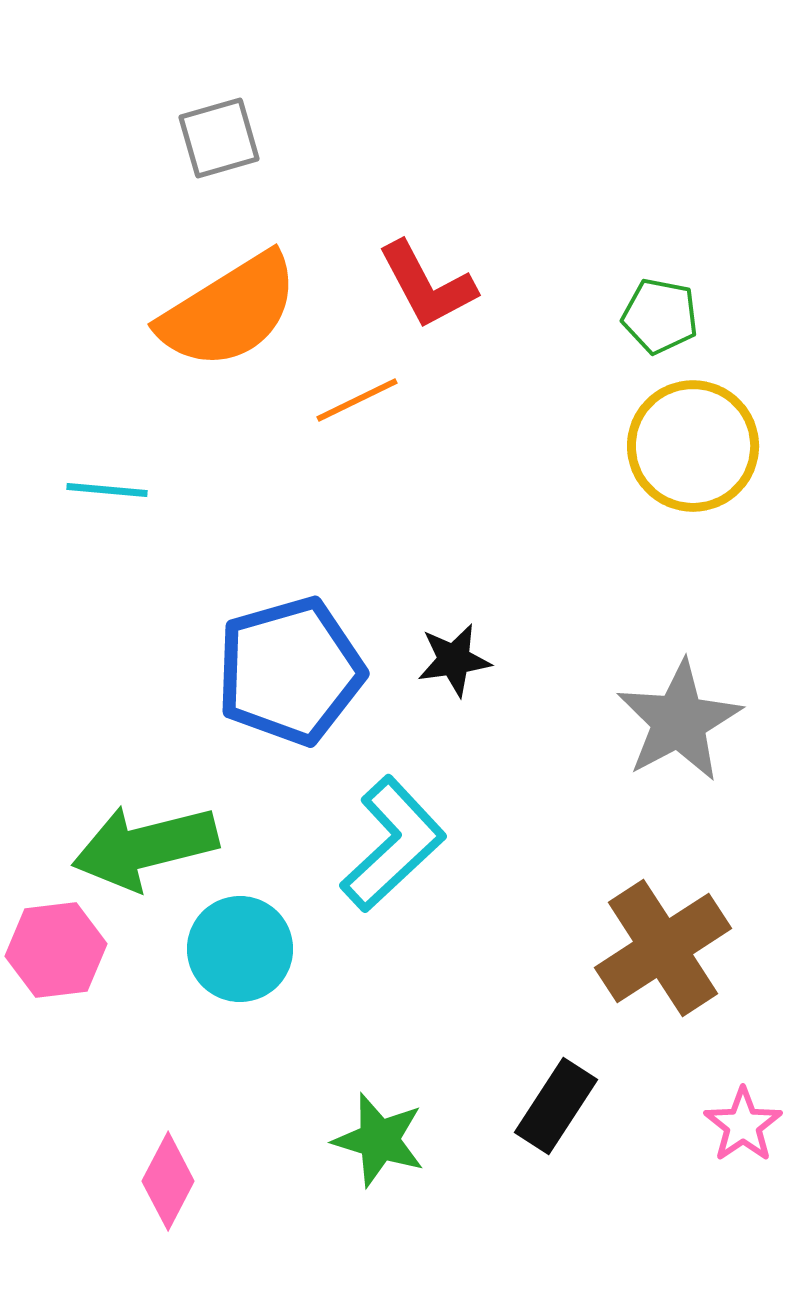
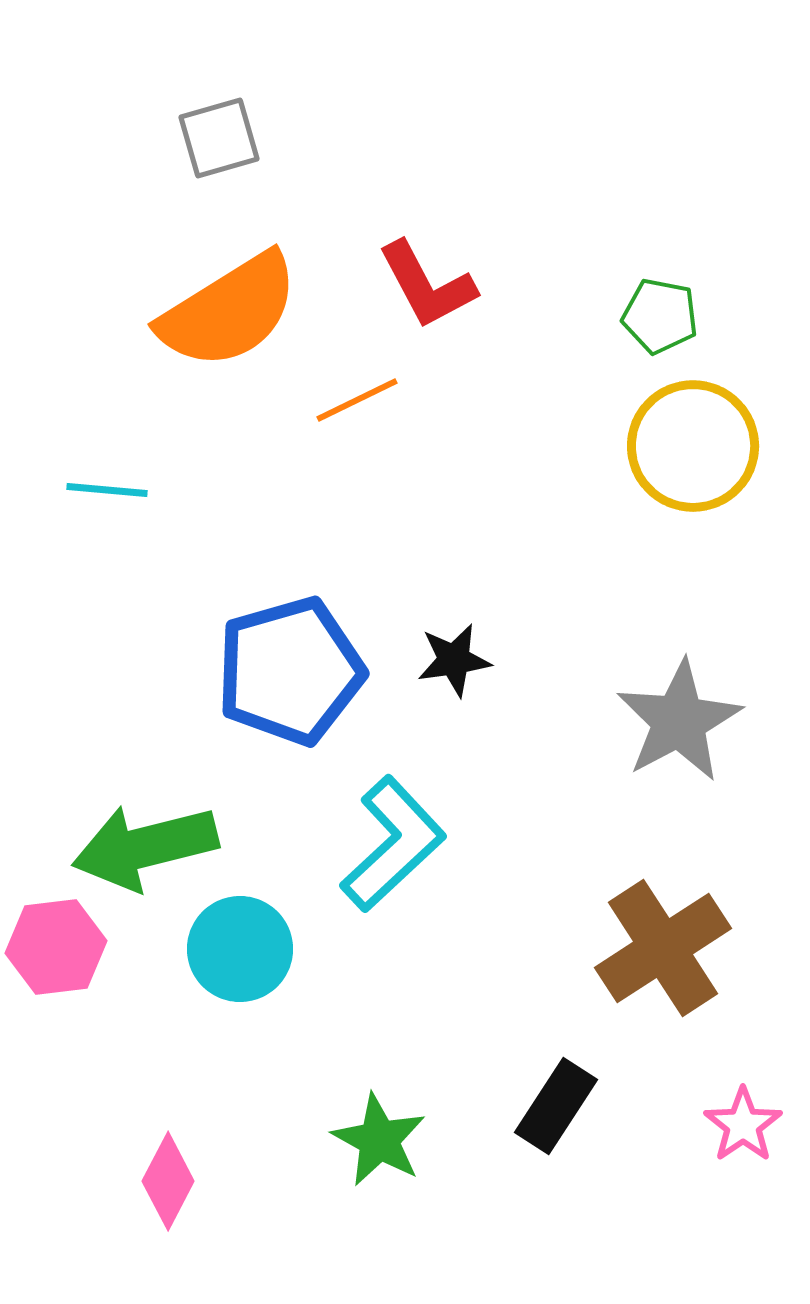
pink hexagon: moved 3 px up
green star: rotated 12 degrees clockwise
